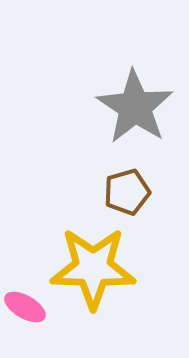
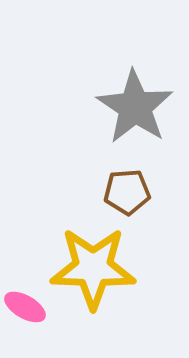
brown pentagon: rotated 12 degrees clockwise
